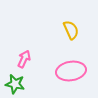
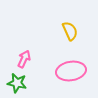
yellow semicircle: moved 1 px left, 1 px down
green star: moved 2 px right, 1 px up
